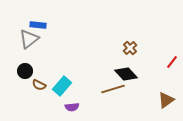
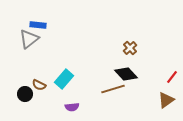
red line: moved 15 px down
black circle: moved 23 px down
cyan rectangle: moved 2 px right, 7 px up
